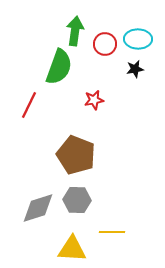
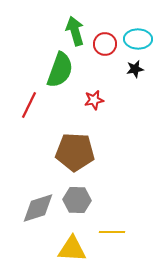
green arrow: rotated 24 degrees counterclockwise
green semicircle: moved 1 px right, 3 px down
brown pentagon: moved 1 px left, 3 px up; rotated 18 degrees counterclockwise
